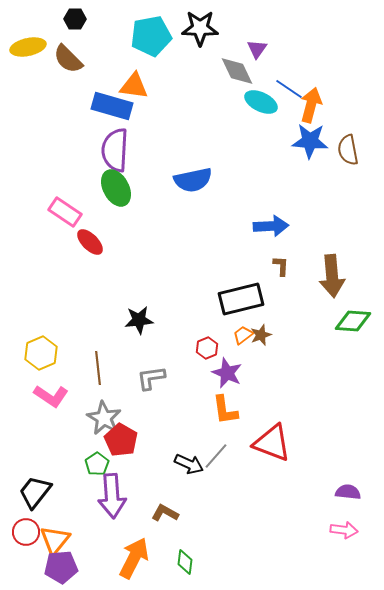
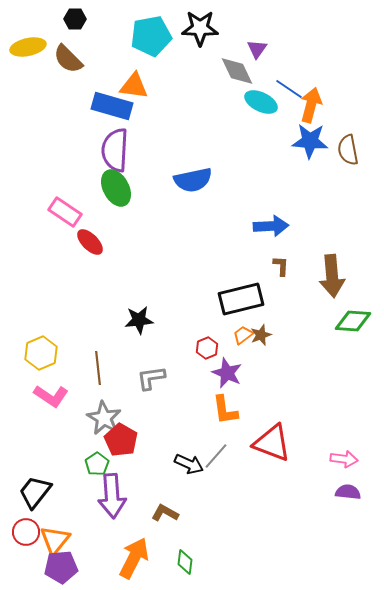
pink arrow at (344, 530): moved 71 px up
